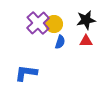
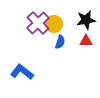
blue L-shape: moved 4 px left, 1 px up; rotated 30 degrees clockwise
